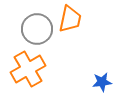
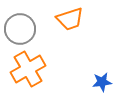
orange trapezoid: rotated 60 degrees clockwise
gray circle: moved 17 px left
